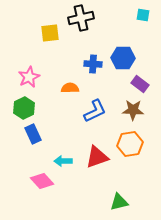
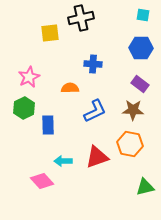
blue hexagon: moved 18 px right, 10 px up
blue rectangle: moved 15 px right, 9 px up; rotated 24 degrees clockwise
orange hexagon: rotated 20 degrees clockwise
green triangle: moved 26 px right, 15 px up
